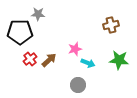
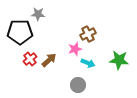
brown cross: moved 23 px left, 9 px down; rotated 14 degrees counterclockwise
